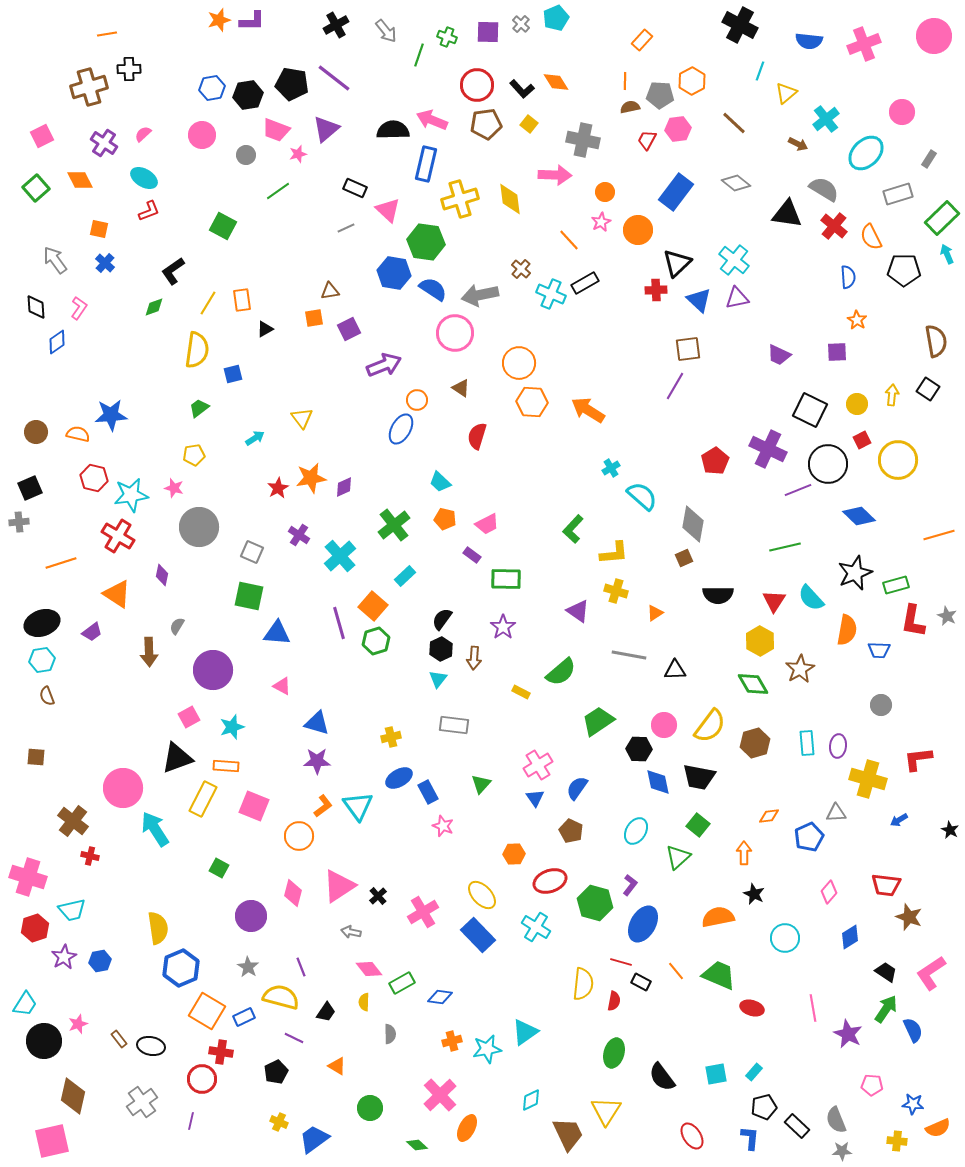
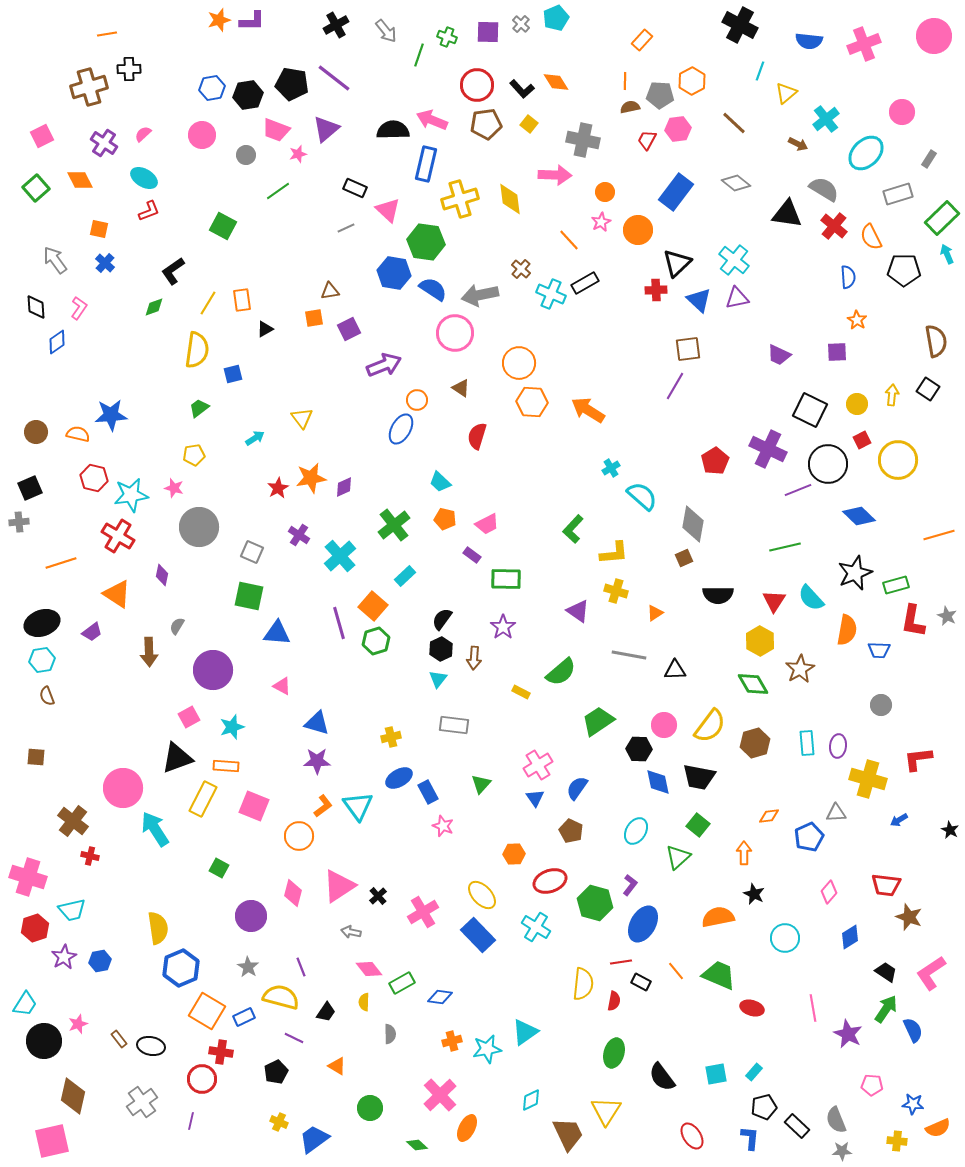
red line at (621, 962): rotated 25 degrees counterclockwise
